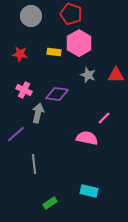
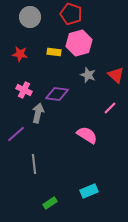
gray circle: moved 1 px left, 1 px down
pink hexagon: rotated 15 degrees clockwise
red triangle: rotated 42 degrees clockwise
pink line: moved 6 px right, 10 px up
pink semicircle: moved 3 px up; rotated 20 degrees clockwise
cyan rectangle: rotated 36 degrees counterclockwise
